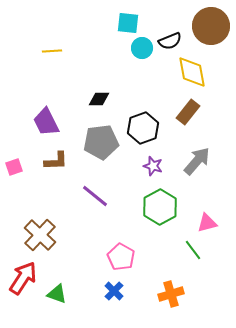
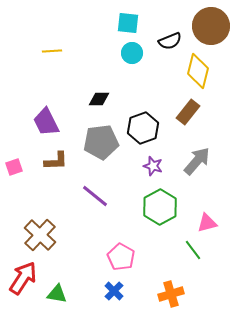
cyan circle: moved 10 px left, 5 px down
yellow diamond: moved 6 px right, 1 px up; rotated 24 degrees clockwise
green triangle: rotated 10 degrees counterclockwise
